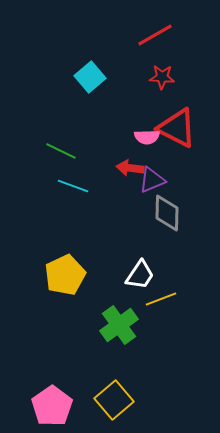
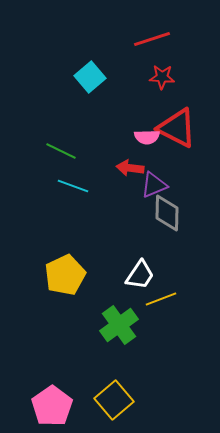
red line: moved 3 px left, 4 px down; rotated 12 degrees clockwise
purple triangle: moved 2 px right, 5 px down
